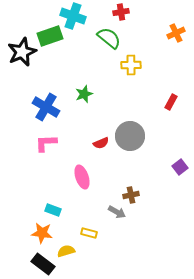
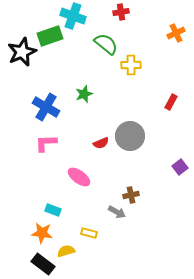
green semicircle: moved 3 px left, 6 px down
pink ellipse: moved 3 px left; rotated 35 degrees counterclockwise
